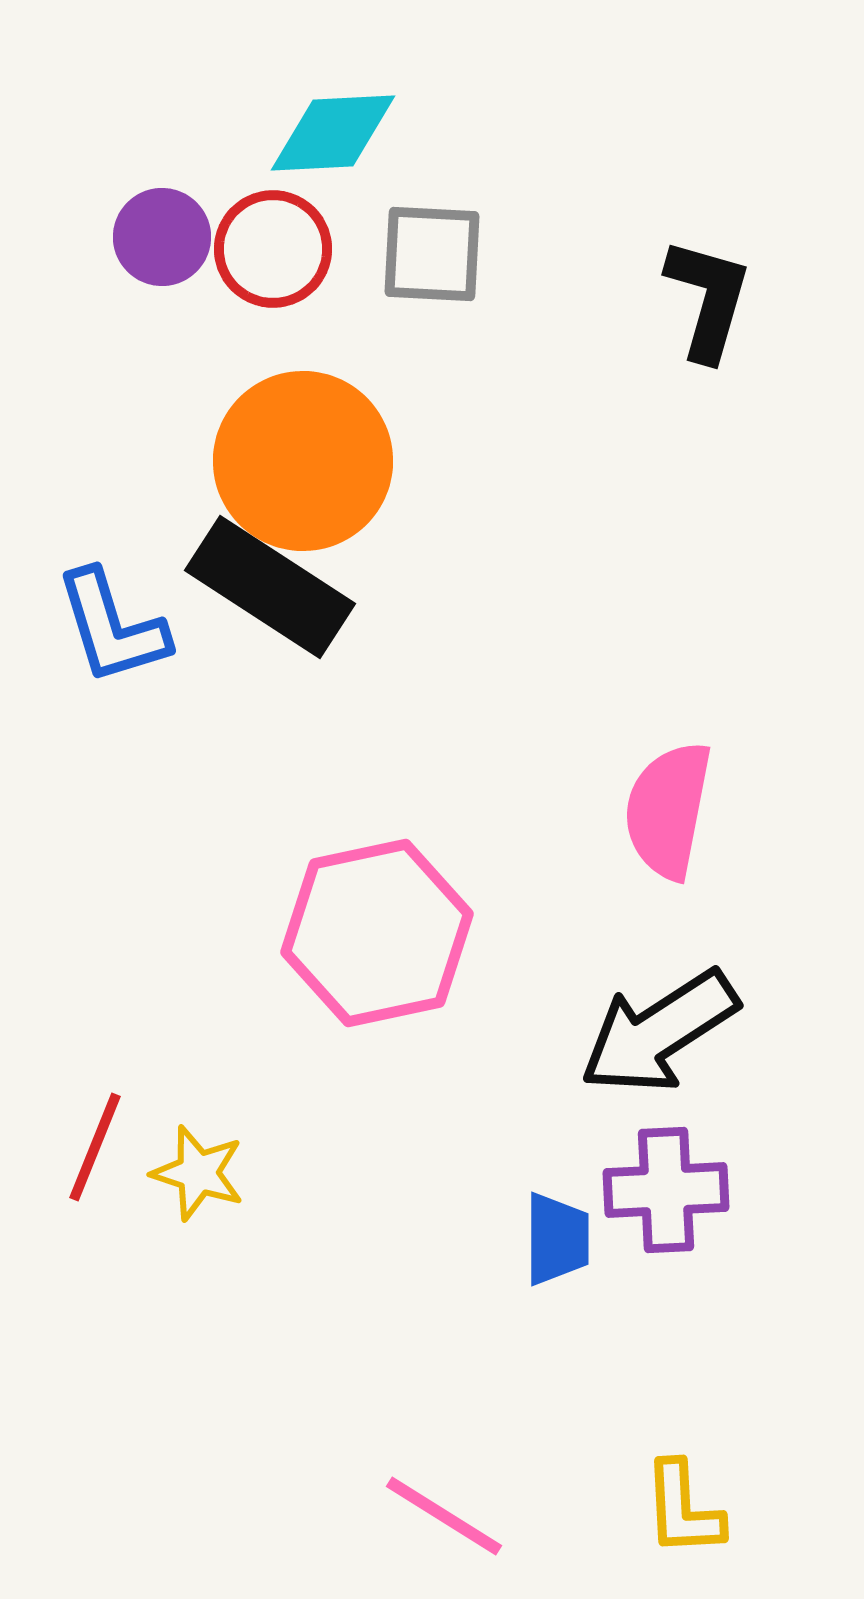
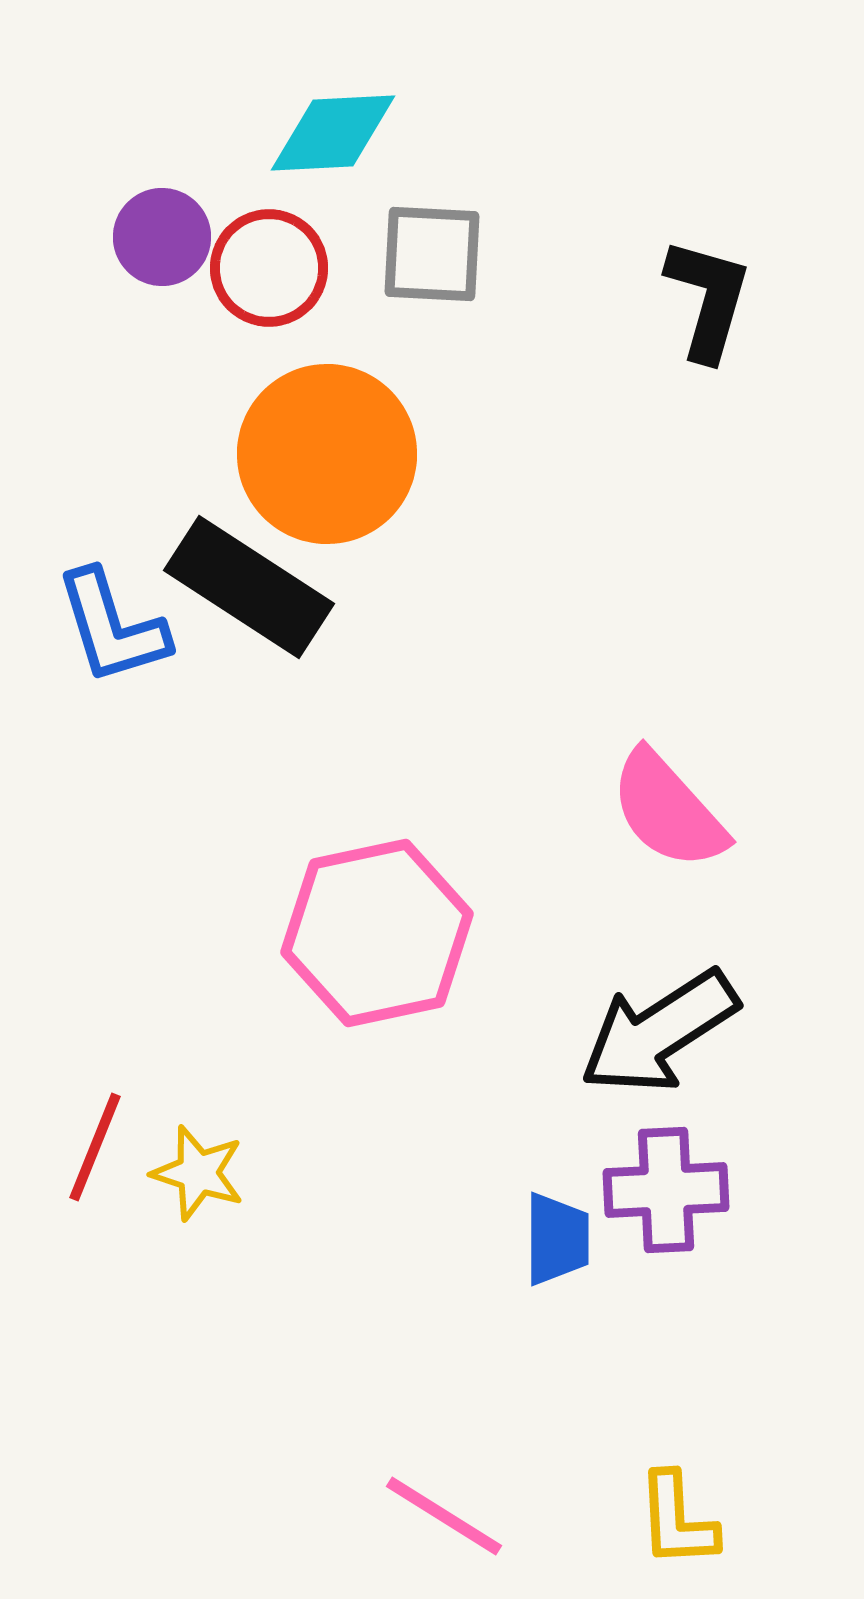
red circle: moved 4 px left, 19 px down
orange circle: moved 24 px right, 7 px up
black rectangle: moved 21 px left
pink semicircle: rotated 53 degrees counterclockwise
yellow L-shape: moved 6 px left, 11 px down
